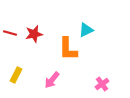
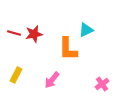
red line: moved 4 px right
